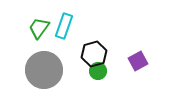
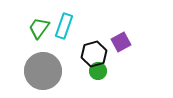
purple square: moved 17 px left, 19 px up
gray circle: moved 1 px left, 1 px down
